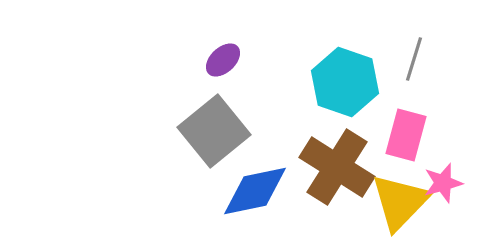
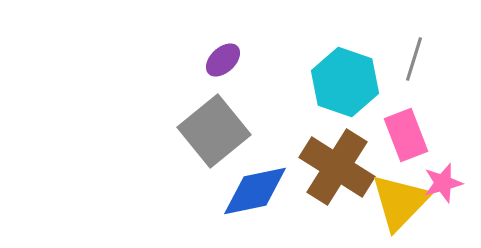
pink rectangle: rotated 36 degrees counterclockwise
